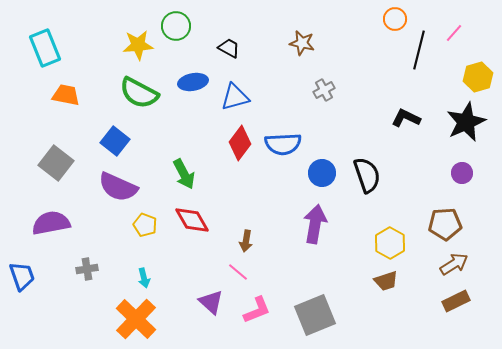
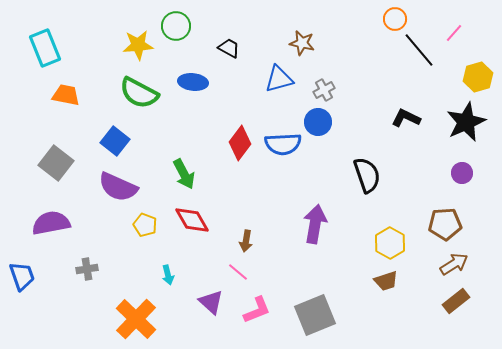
black line at (419, 50): rotated 54 degrees counterclockwise
blue ellipse at (193, 82): rotated 16 degrees clockwise
blue triangle at (235, 97): moved 44 px right, 18 px up
blue circle at (322, 173): moved 4 px left, 51 px up
cyan arrow at (144, 278): moved 24 px right, 3 px up
brown rectangle at (456, 301): rotated 12 degrees counterclockwise
